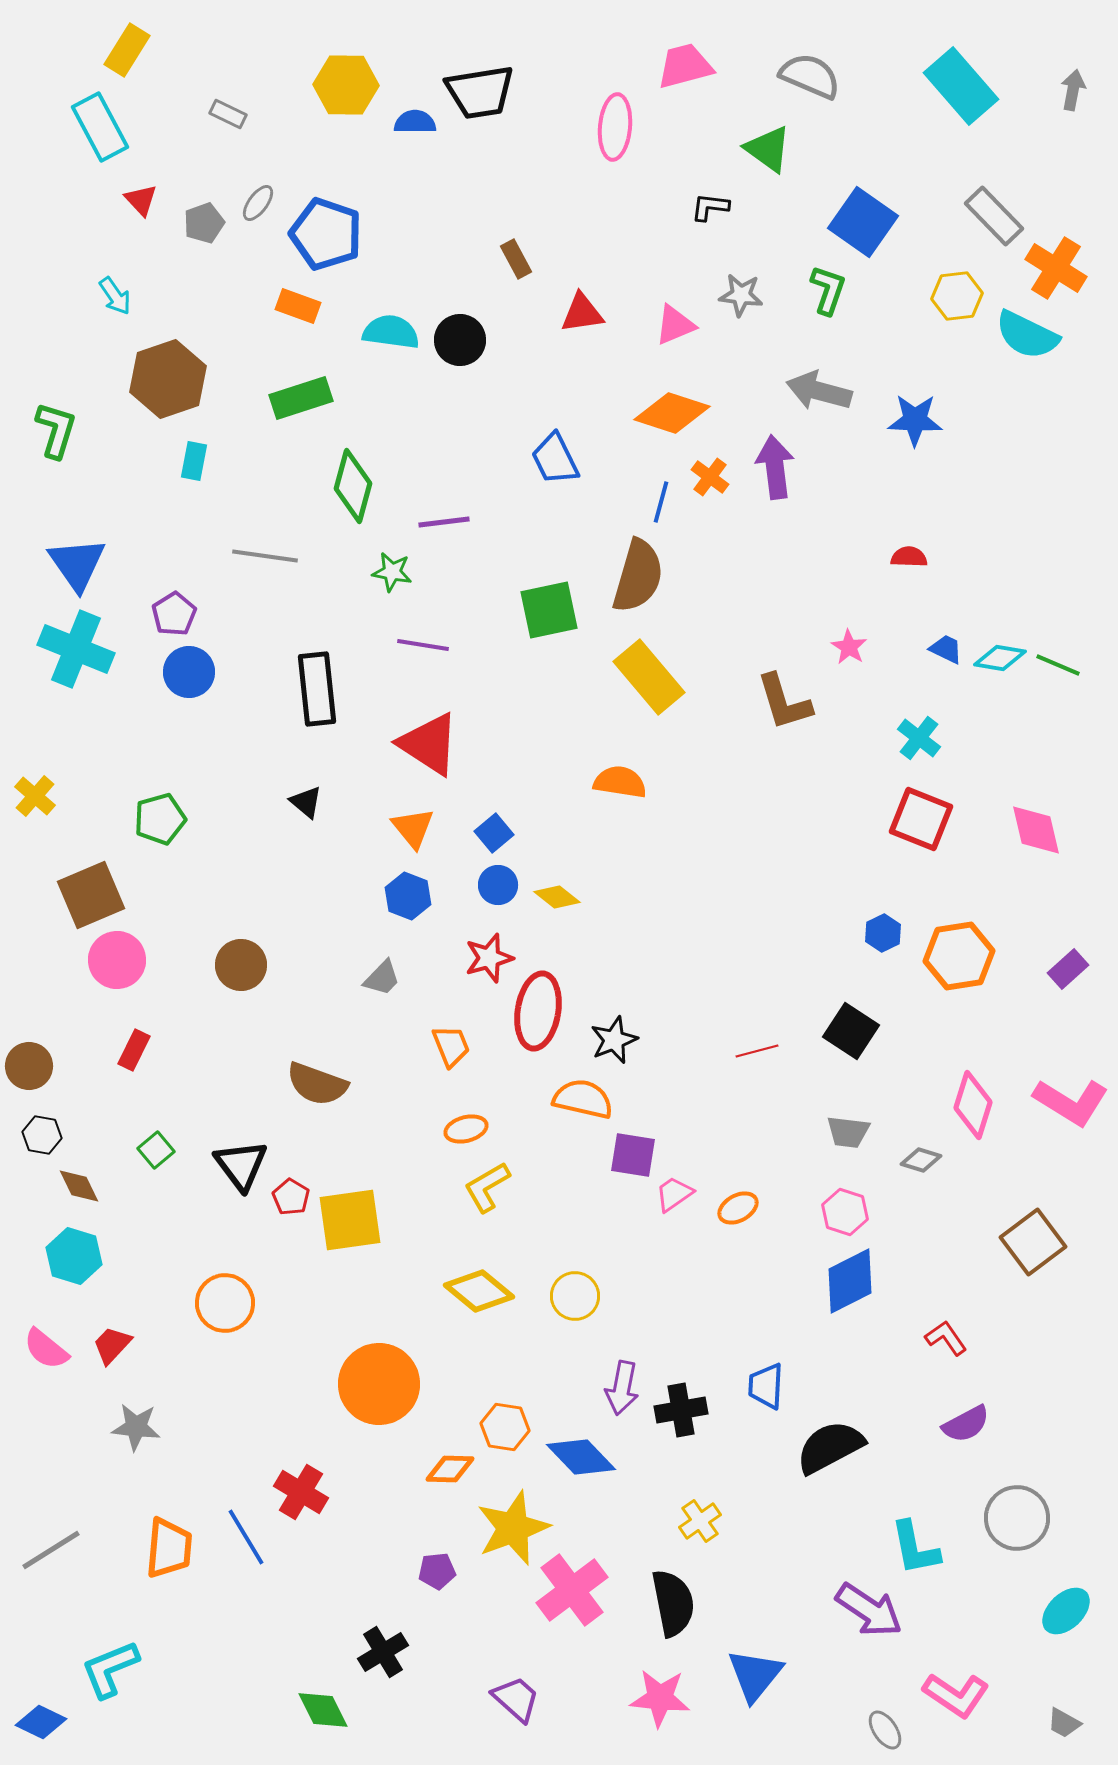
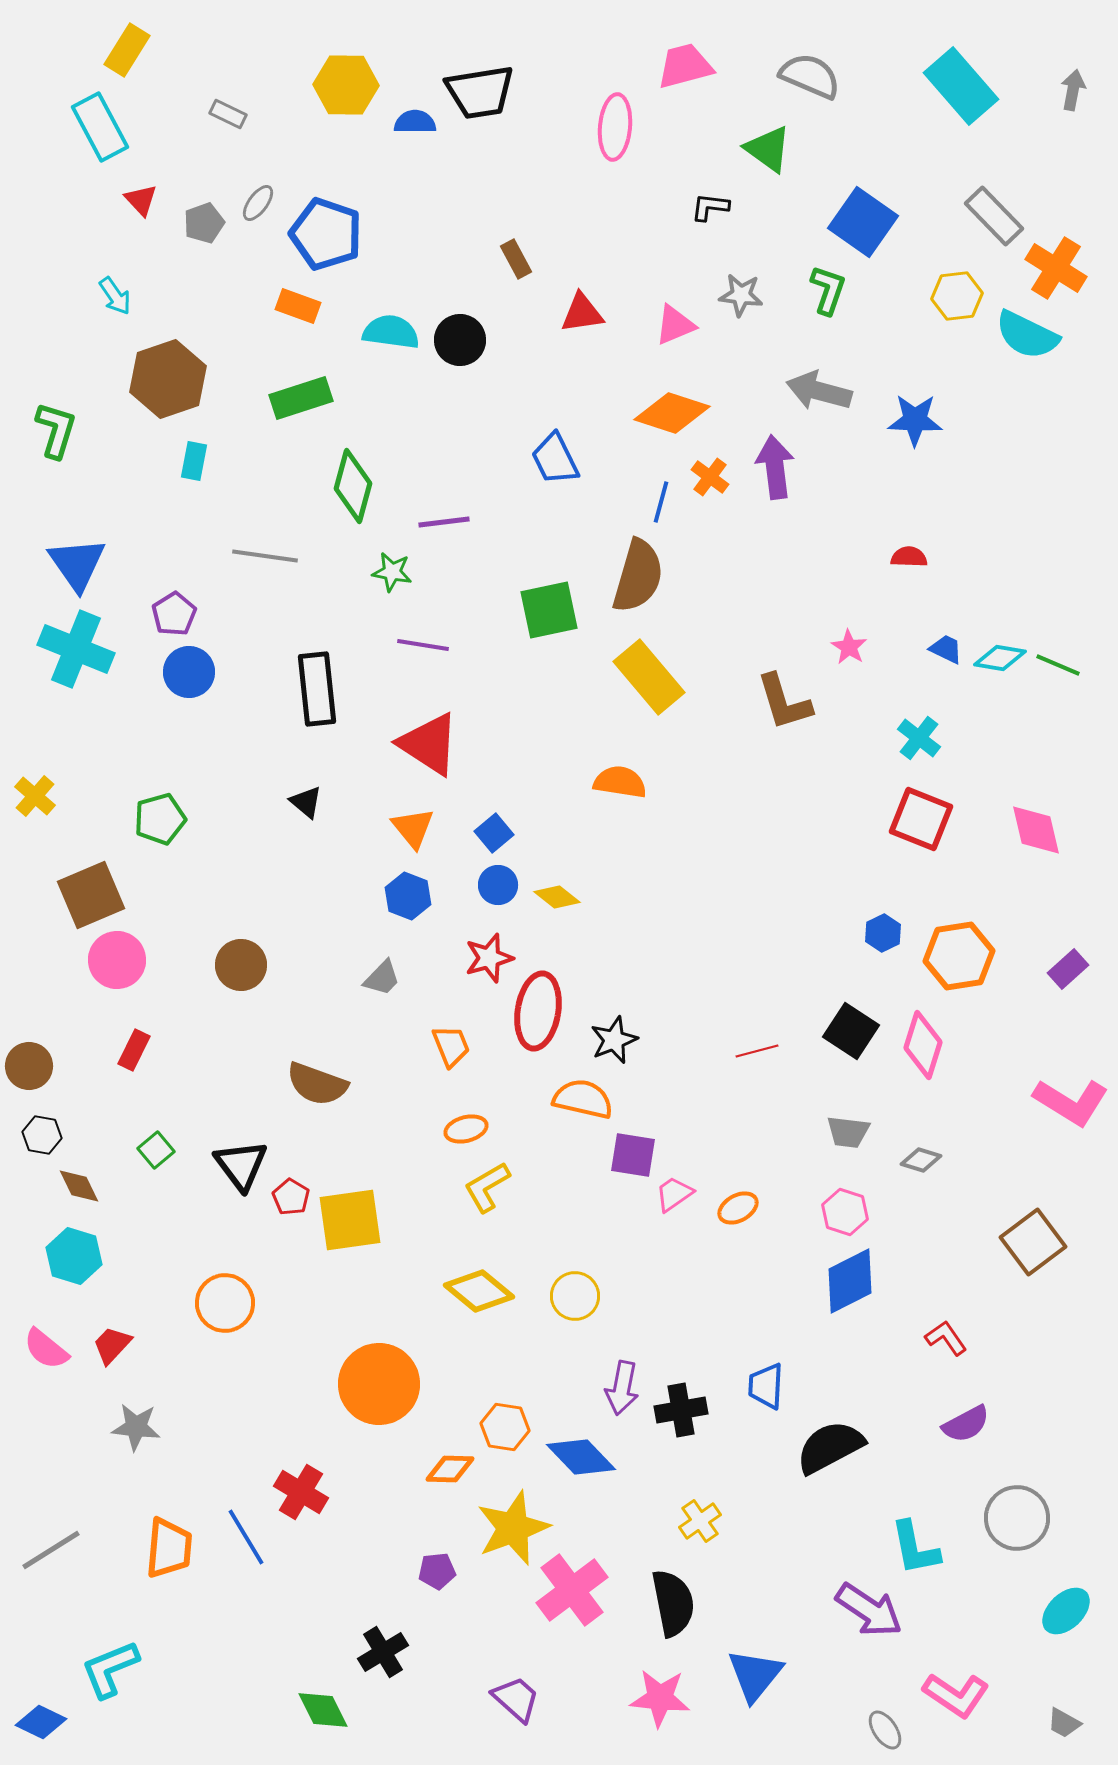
pink diamond at (973, 1105): moved 50 px left, 60 px up
